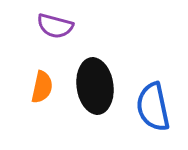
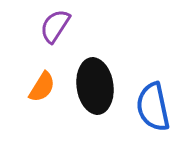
purple semicircle: rotated 108 degrees clockwise
orange semicircle: rotated 20 degrees clockwise
